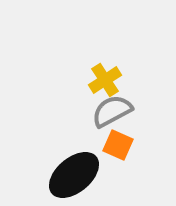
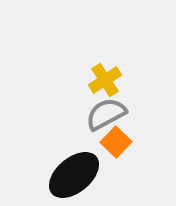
gray semicircle: moved 6 px left, 3 px down
orange square: moved 2 px left, 3 px up; rotated 20 degrees clockwise
